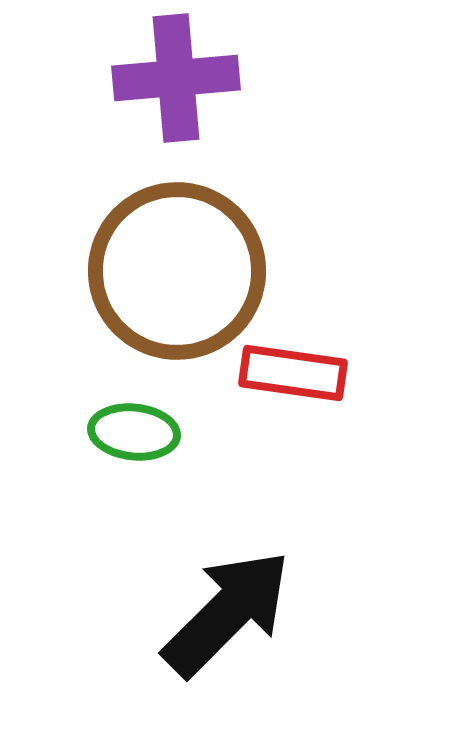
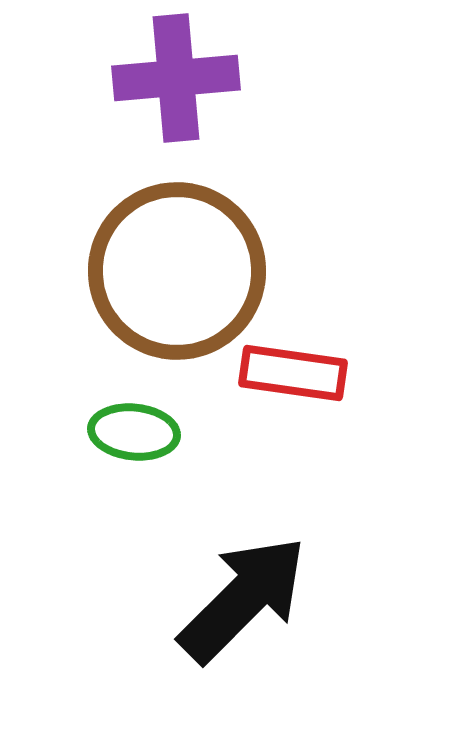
black arrow: moved 16 px right, 14 px up
